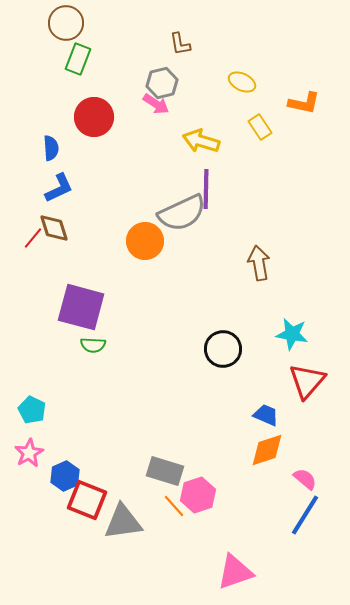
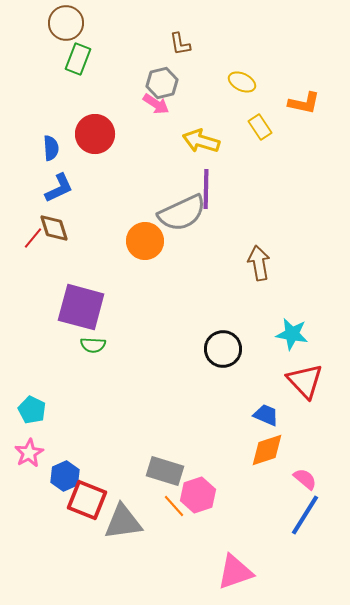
red circle: moved 1 px right, 17 px down
red triangle: moved 2 px left; rotated 24 degrees counterclockwise
